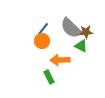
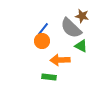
brown star: moved 4 px left, 16 px up; rotated 16 degrees clockwise
green rectangle: rotated 56 degrees counterclockwise
